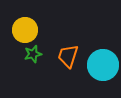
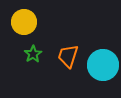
yellow circle: moved 1 px left, 8 px up
green star: rotated 18 degrees counterclockwise
